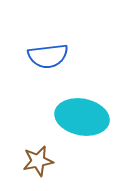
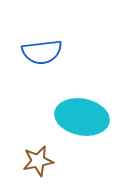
blue semicircle: moved 6 px left, 4 px up
